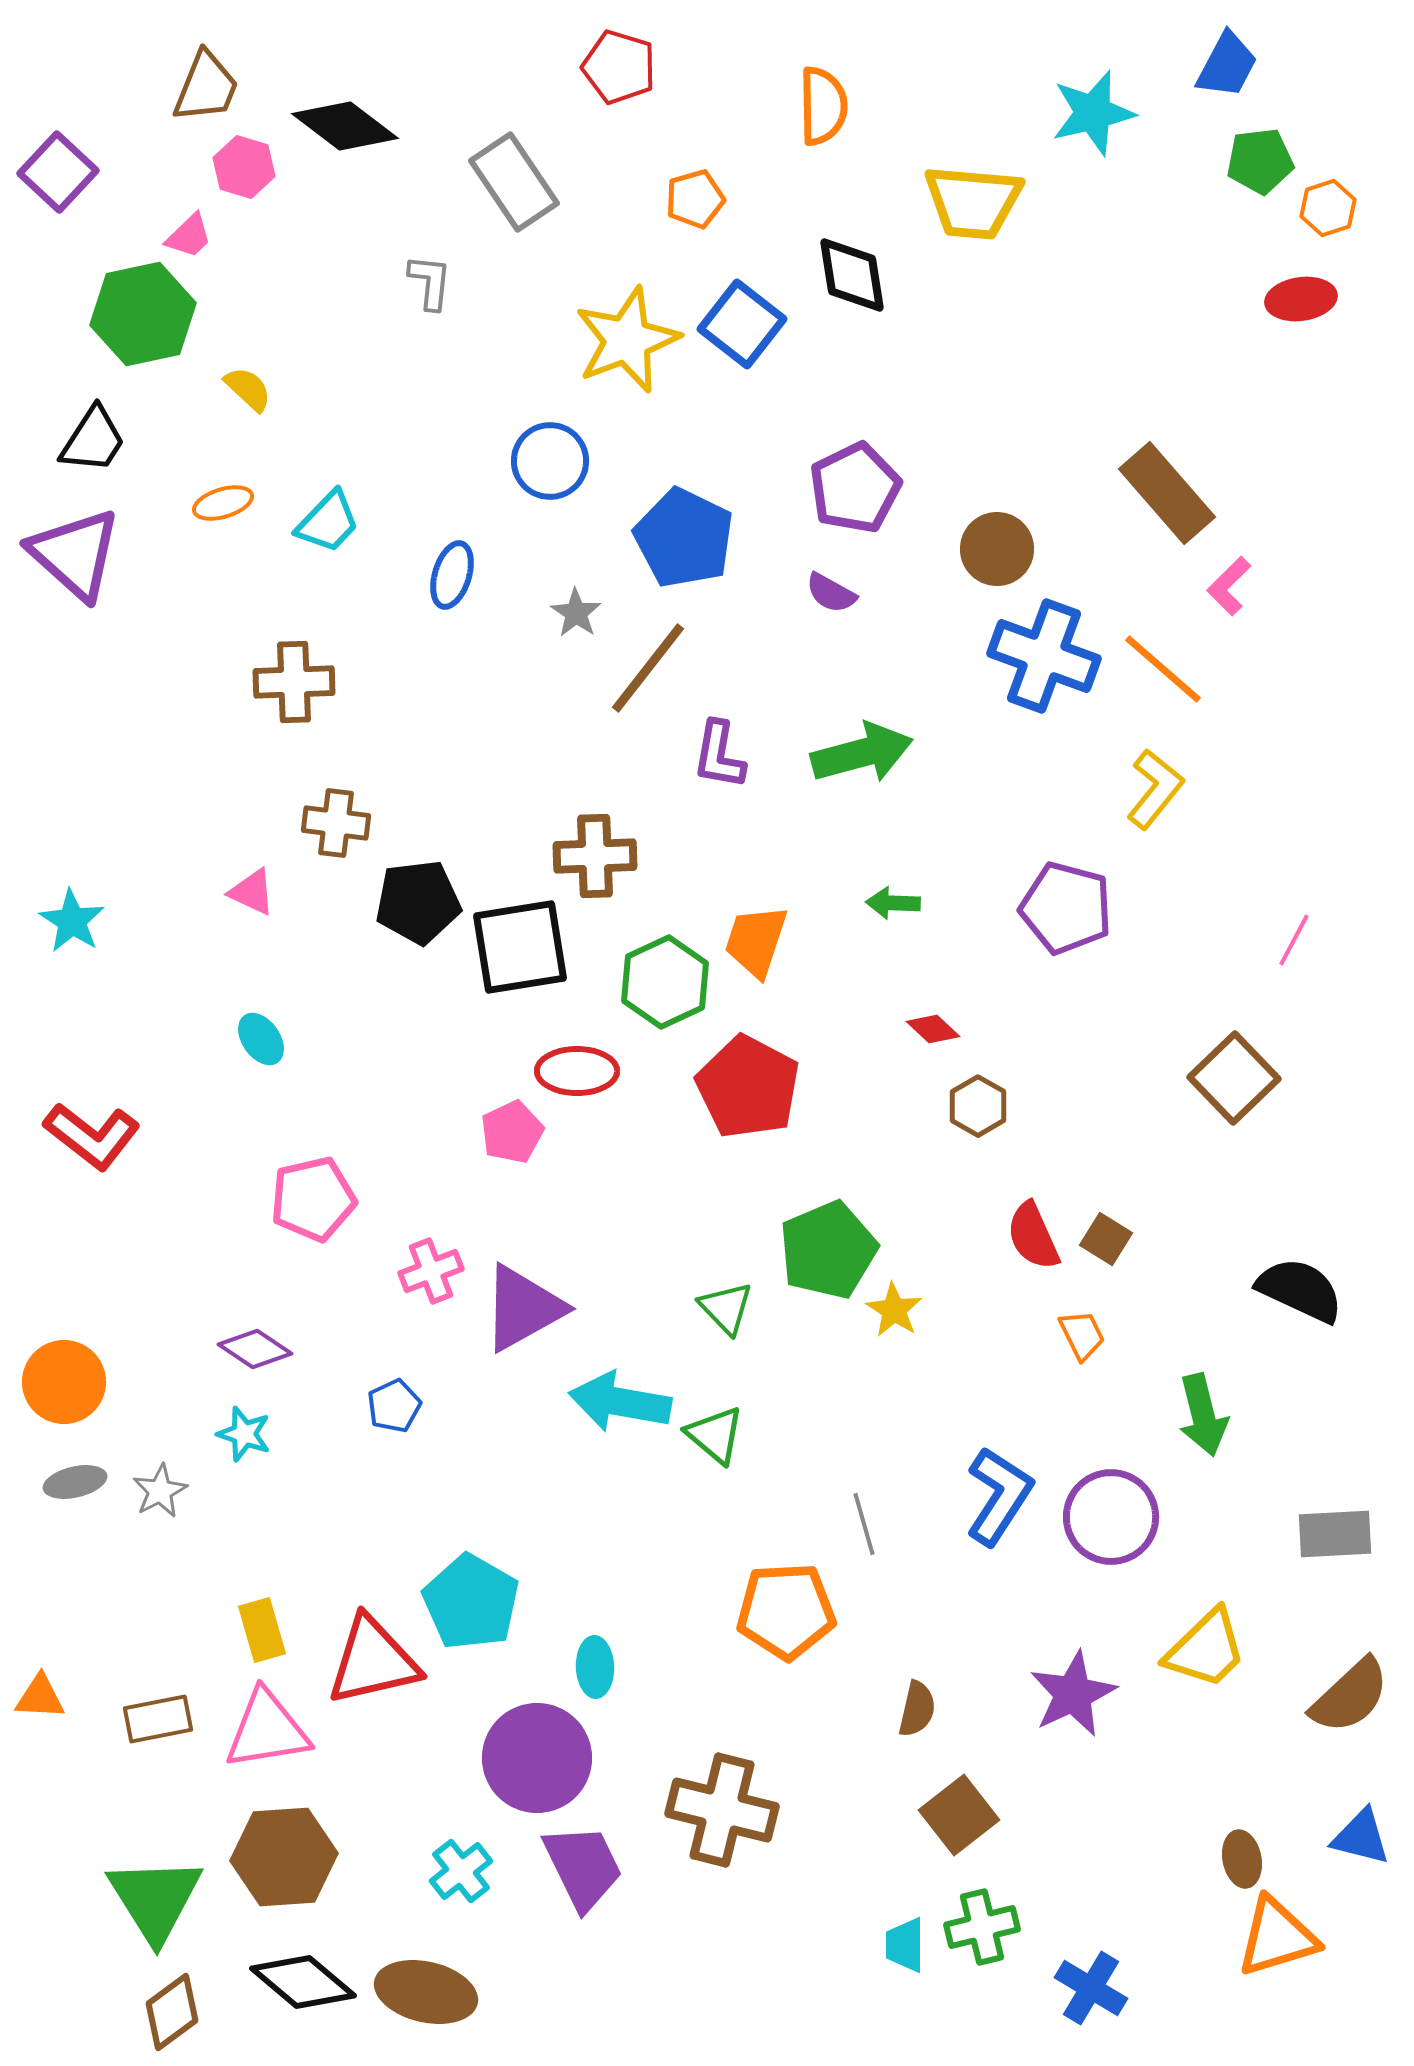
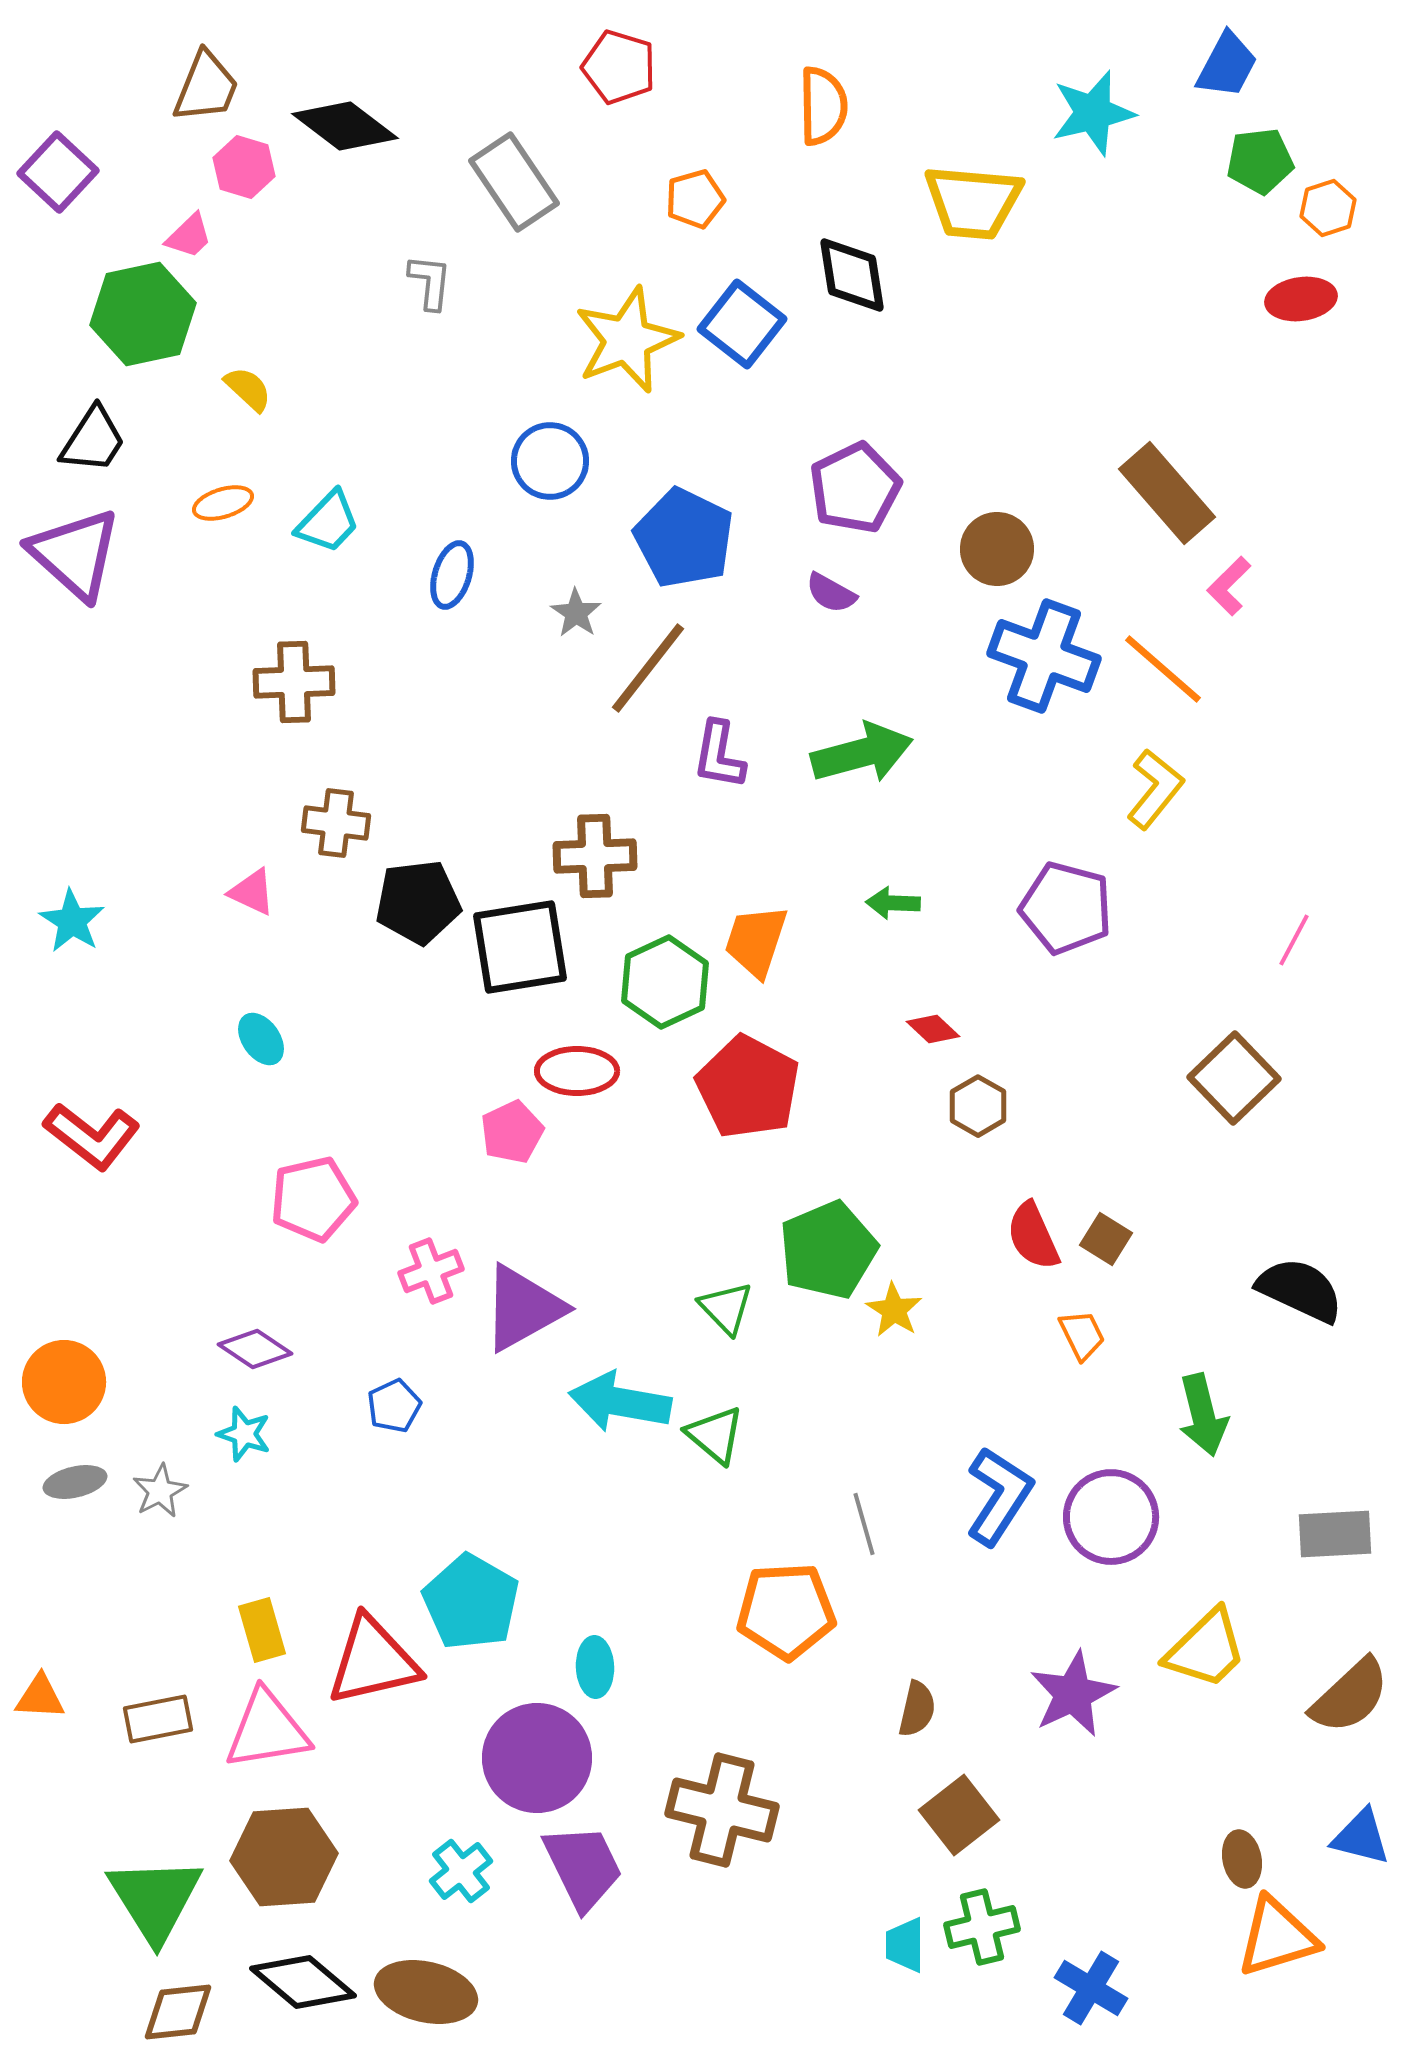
brown diamond at (172, 2012): moved 6 px right; rotated 30 degrees clockwise
